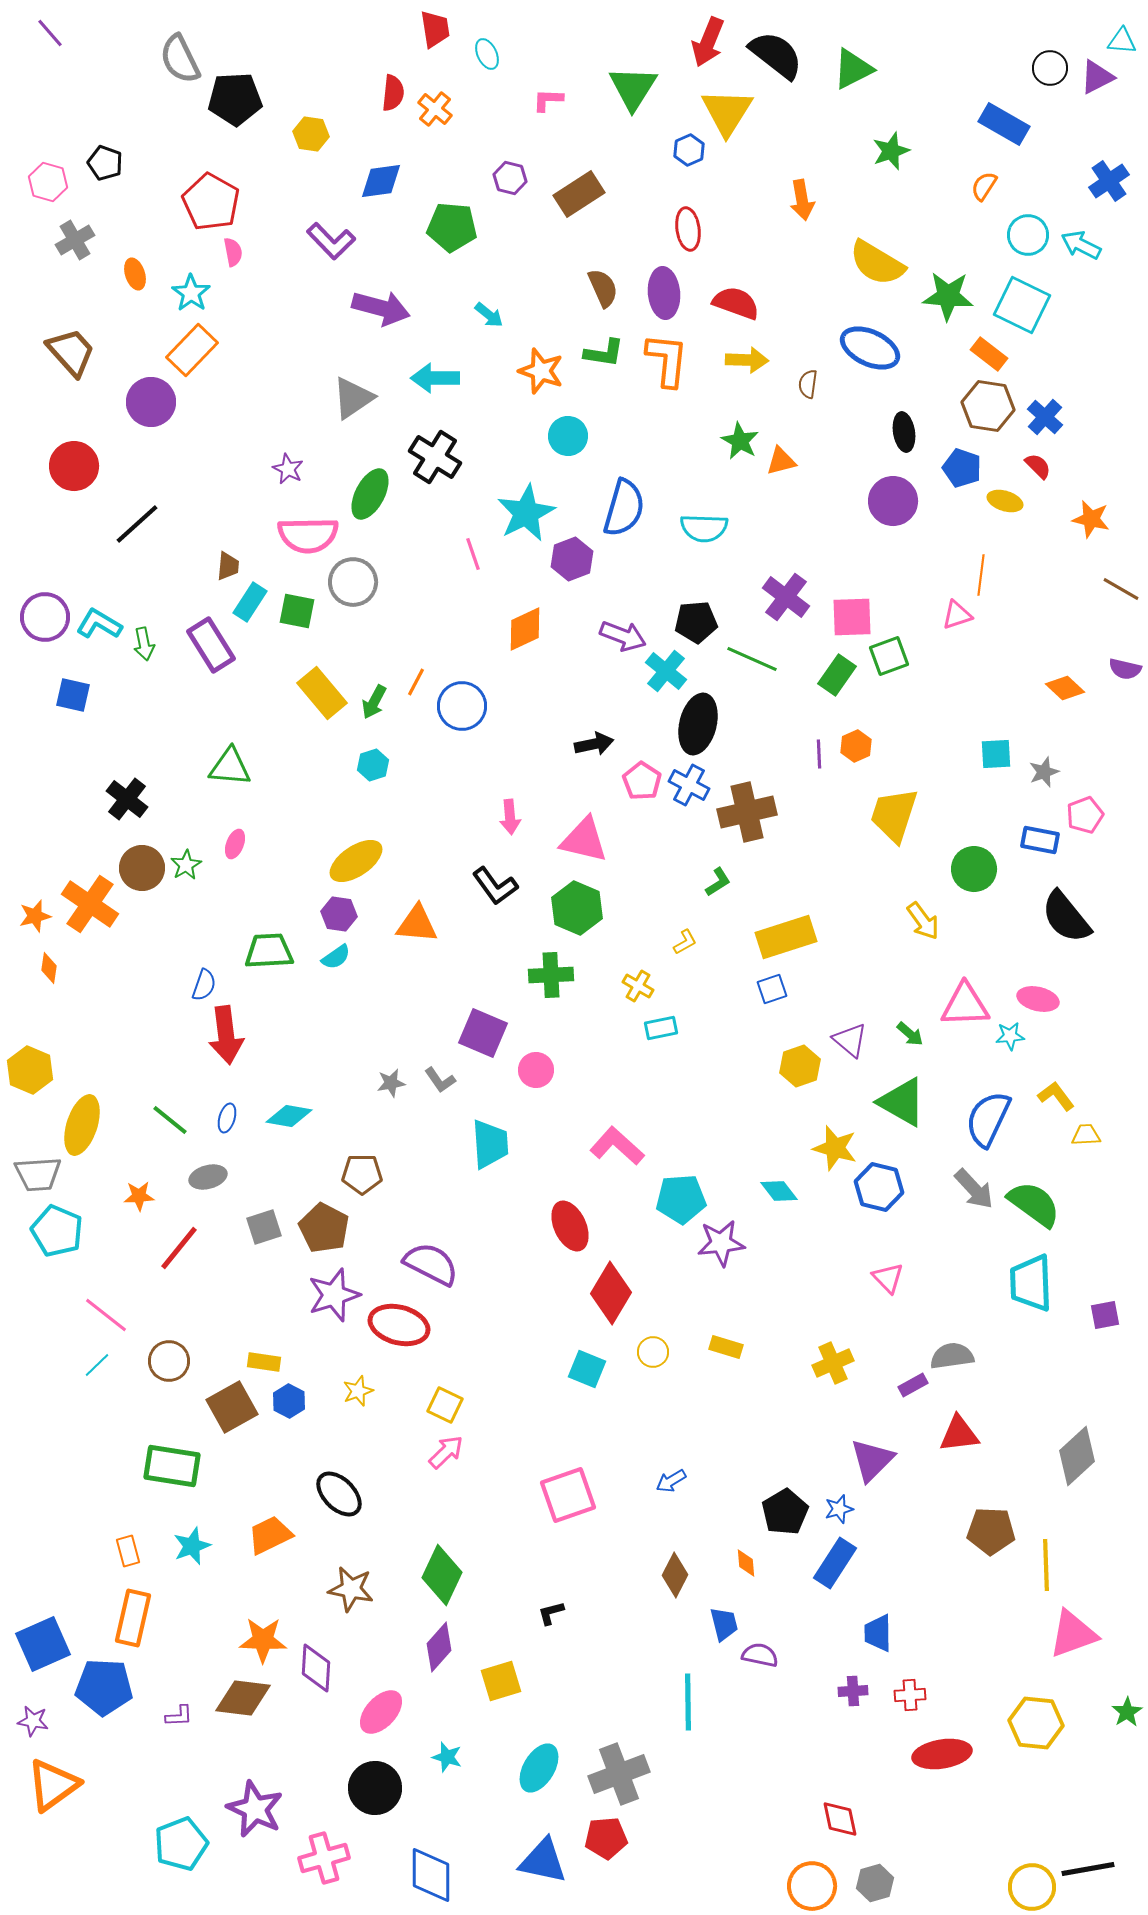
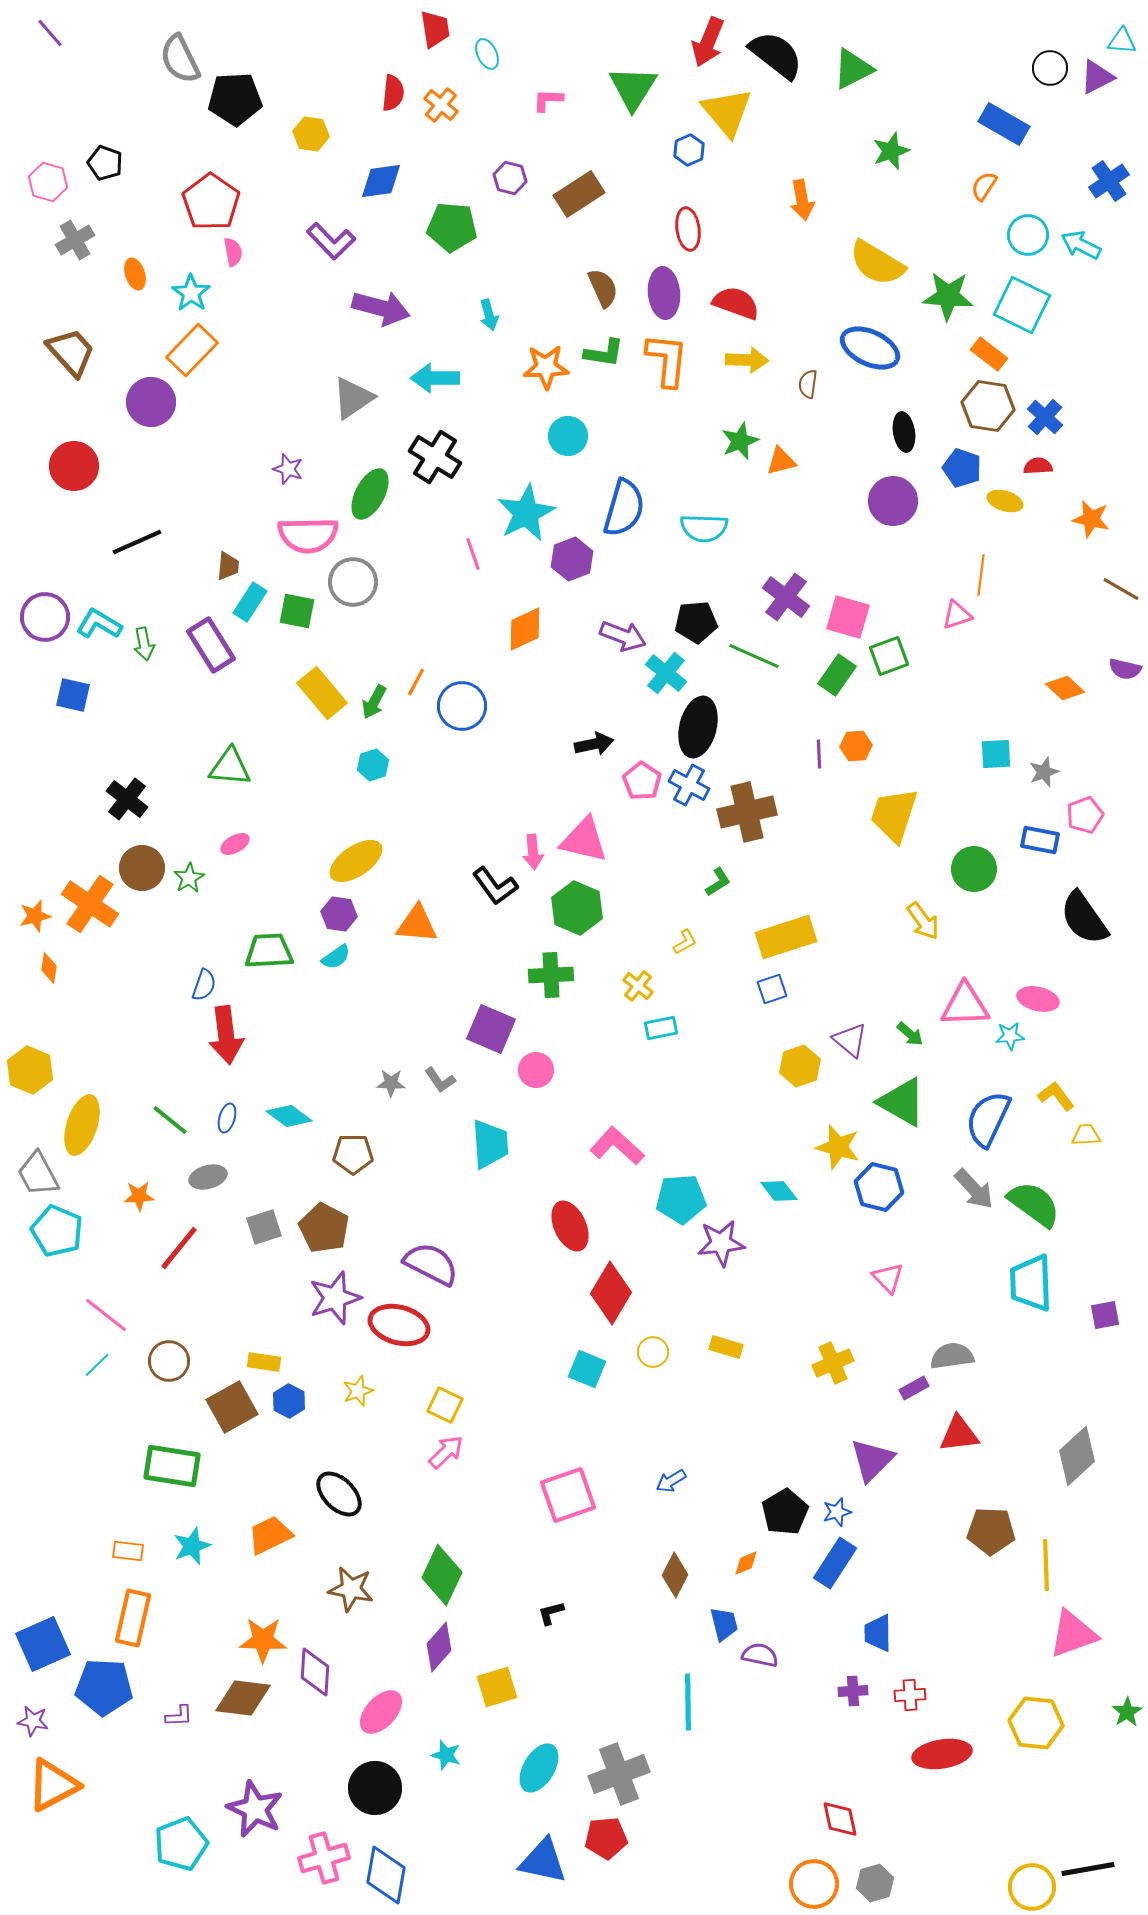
orange cross at (435, 109): moved 6 px right, 4 px up
yellow triangle at (727, 112): rotated 12 degrees counterclockwise
red pentagon at (211, 202): rotated 6 degrees clockwise
cyan arrow at (489, 315): rotated 36 degrees clockwise
orange star at (541, 371): moved 5 px right, 4 px up; rotated 21 degrees counterclockwise
green star at (740, 441): rotated 21 degrees clockwise
red semicircle at (1038, 466): rotated 48 degrees counterclockwise
purple star at (288, 469): rotated 8 degrees counterclockwise
black line at (137, 524): moved 18 px down; rotated 18 degrees clockwise
pink square at (852, 617): moved 4 px left; rotated 18 degrees clockwise
green line at (752, 659): moved 2 px right, 3 px up
cyan cross at (666, 671): moved 2 px down
black ellipse at (698, 724): moved 3 px down
orange hexagon at (856, 746): rotated 20 degrees clockwise
pink arrow at (510, 817): moved 23 px right, 35 px down
pink ellipse at (235, 844): rotated 40 degrees clockwise
green star at (186, 865): moved 3 px right, 13 px down
black semicircle at (1066, 917): moved 18 px right, 1 px down; rotated 4 degrees clockwise
yellow cross at (638, 986): rotated 8 degrees clockwise
purple square at (483, 1033): moved 8 px right, 4 px up
gray star at (391, 1083): rotated 12 degrees clockwise
cyan diamond at (289, 1116): rotated 27 degrees clockwise
yellow star at (835, 1148): moved 3 px right, 1 px up
gray trapezoid at (38, 1174): rotated 66 degrees clockwise
brown pentagon at (362, 1174): moved 9 px left, 20 px up
purple star at (334, 1295): moved 1 px right, 3 px down
purple rectangle at (913, 1385): moved 1 px right, 3 px down
blue star at (839, 1509): moved 2 px left, 3 px down
orange rectangle at (128, 1551): rotated 68 degrees counterclockwise
orange diamond at (746, 1563): rotated 72 degrees clockwise
purple diamond at (316, 1668): moved 1 px left, 4 px down
yellow square at (501, 1681): moved 4 px left, 6 px down
cyan star at (447, 1757): moved 1 px left, 2 px up
orange triangle at (53, 1785): rotated 8 degrees clockwise
blue diamond at (431, 1875): moved 45 px left; rotated 10 degrees clockwise
orange circle at (812, 1886): moved 2 px right, 2 px up
